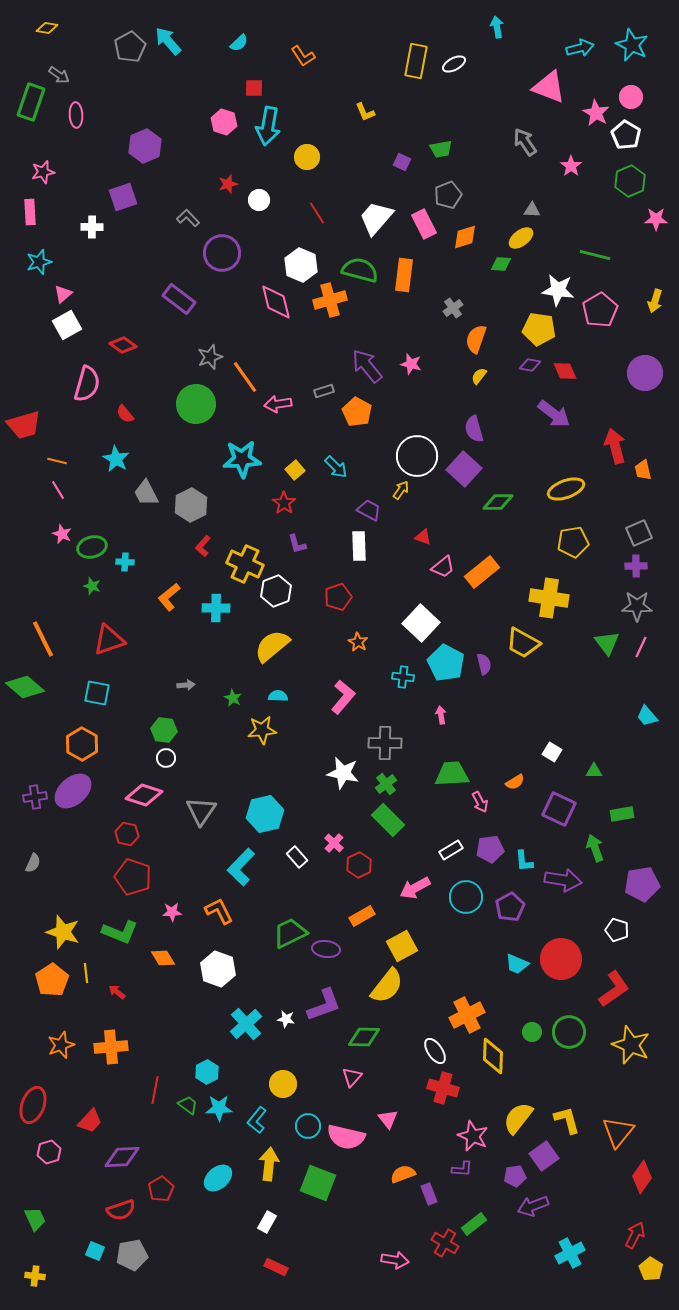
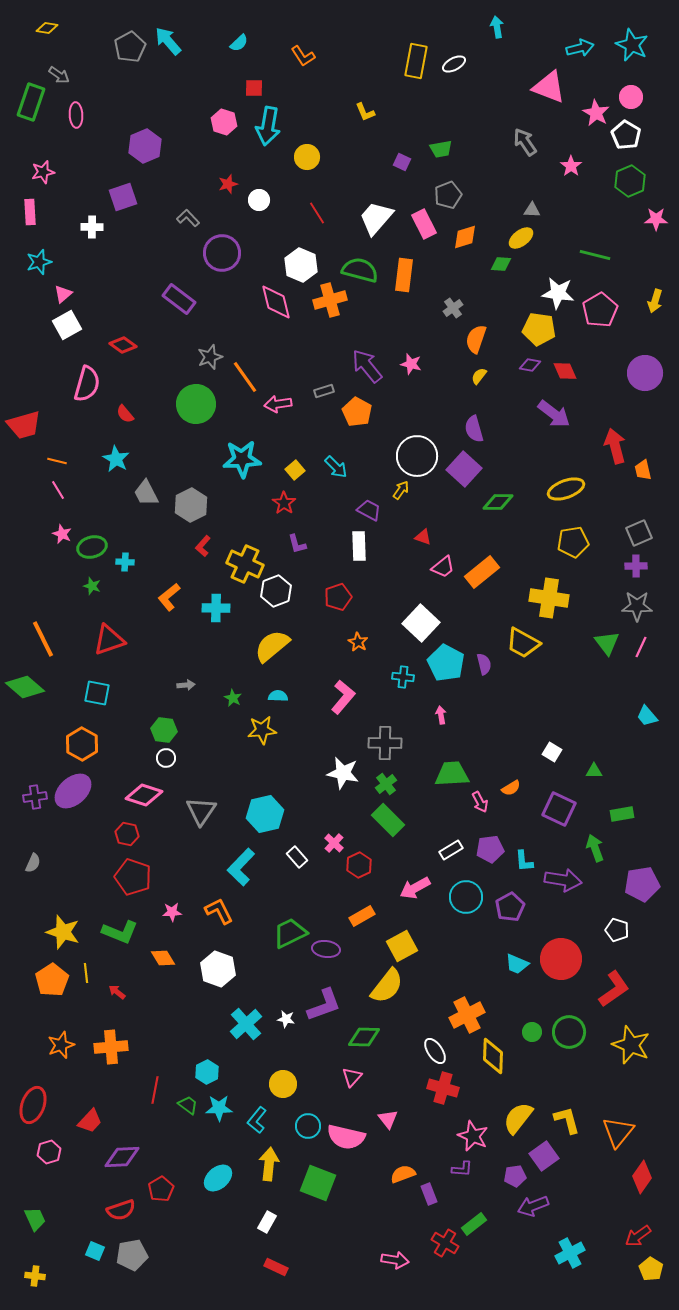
white star at (558, 290): moved 3 px down
orange semicircle at (515, 782): moved 4 px left, 6 px down
red arrow at (635, 1235): moved 3 px right, 1 px down; rotated 152 degrees counterclockwise
